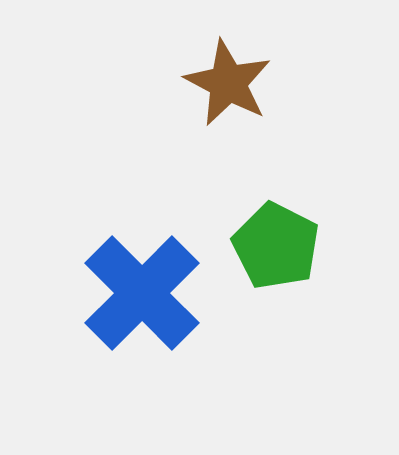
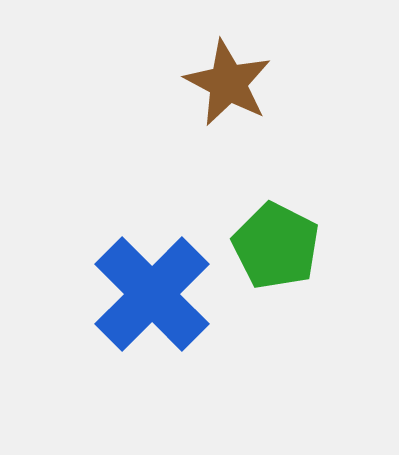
blue cross: moved 10 px right, 1 px down
